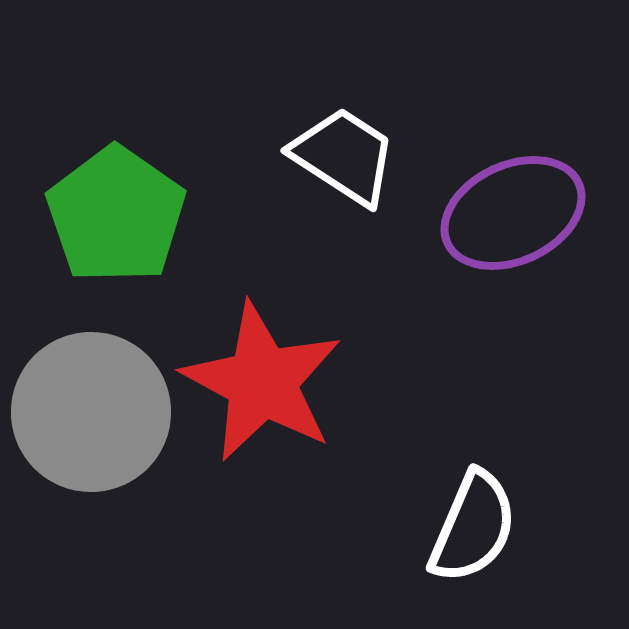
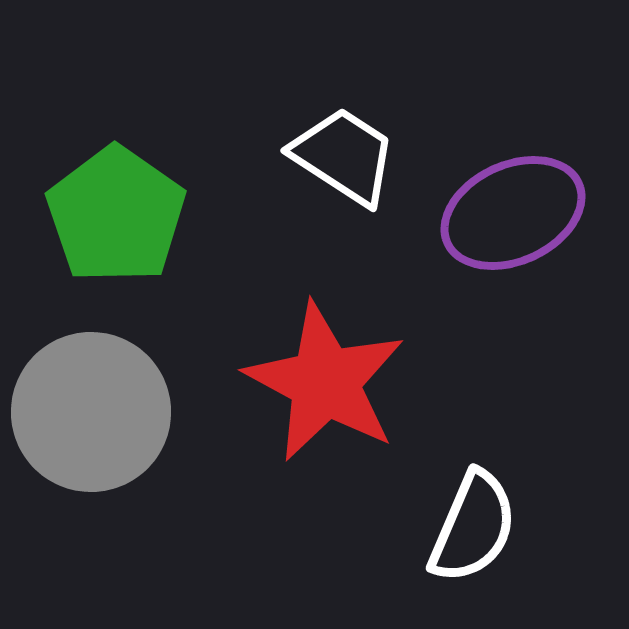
red star: moved 63 px right
